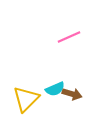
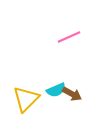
cyan semicircle: moved 1 px right, 1 px down
brown arrow: rotated 12 degrees clockwise
